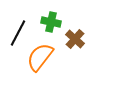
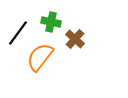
black line: rotated 8 degrees clockwise
